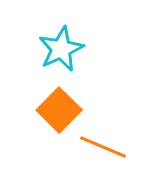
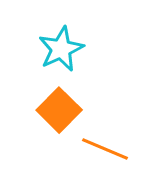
orange line: moved 2 px right, 2 px down
